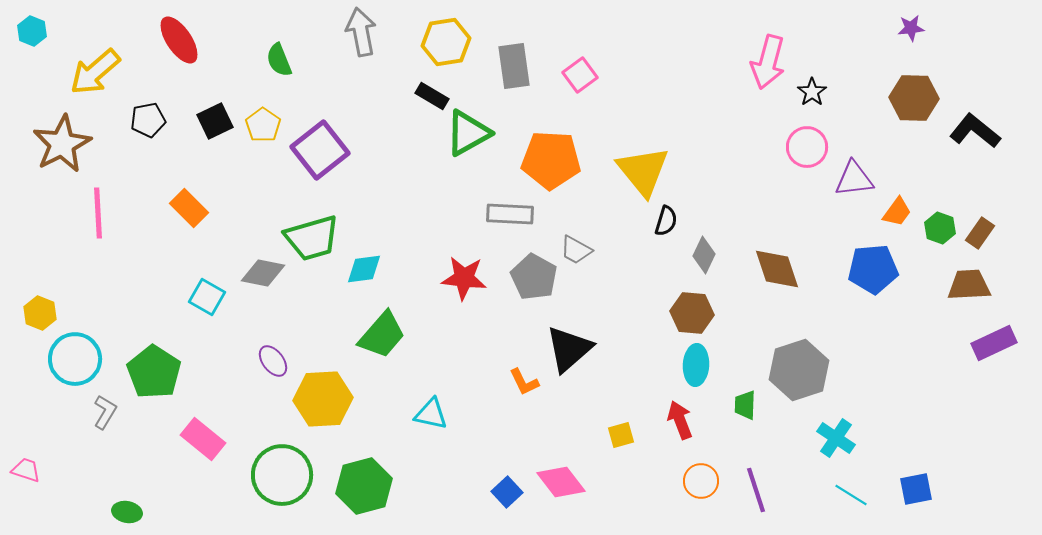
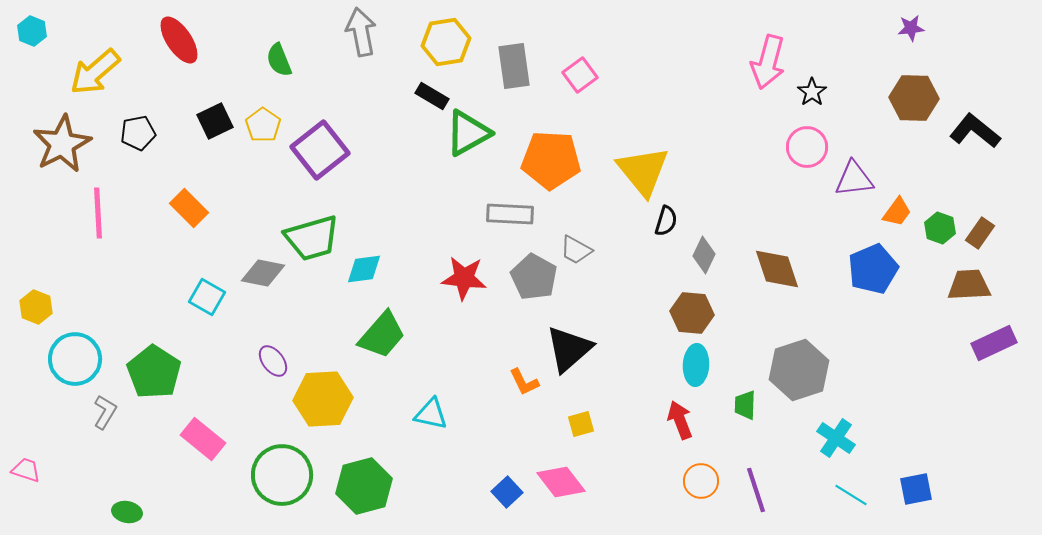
black pentagon at (148, 120): moved 10 px left, 13 px down
blue pentagon at (873, 269): rotated 18 degrees counterclockwise
yellow hexagon at (40, 313): moved 4 px left, 6 px up
yellow square at (621, 435): moved 40 px left, 11 px up
